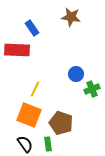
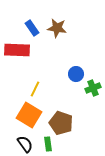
brown star: moved 14 px left, 11 px down
green cross: moved 1 px right, 1 px up
orange square: rotated 10 degrees clockwise
